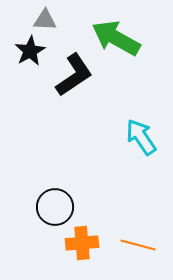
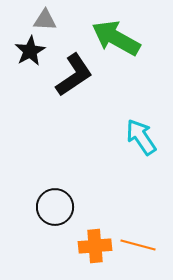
orange cross: moved 13 px right, 3 px down
